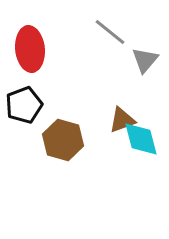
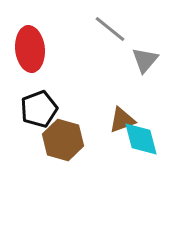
gray line: moved 3 px up
black pentagon: moved 15 px right, 4 px down
